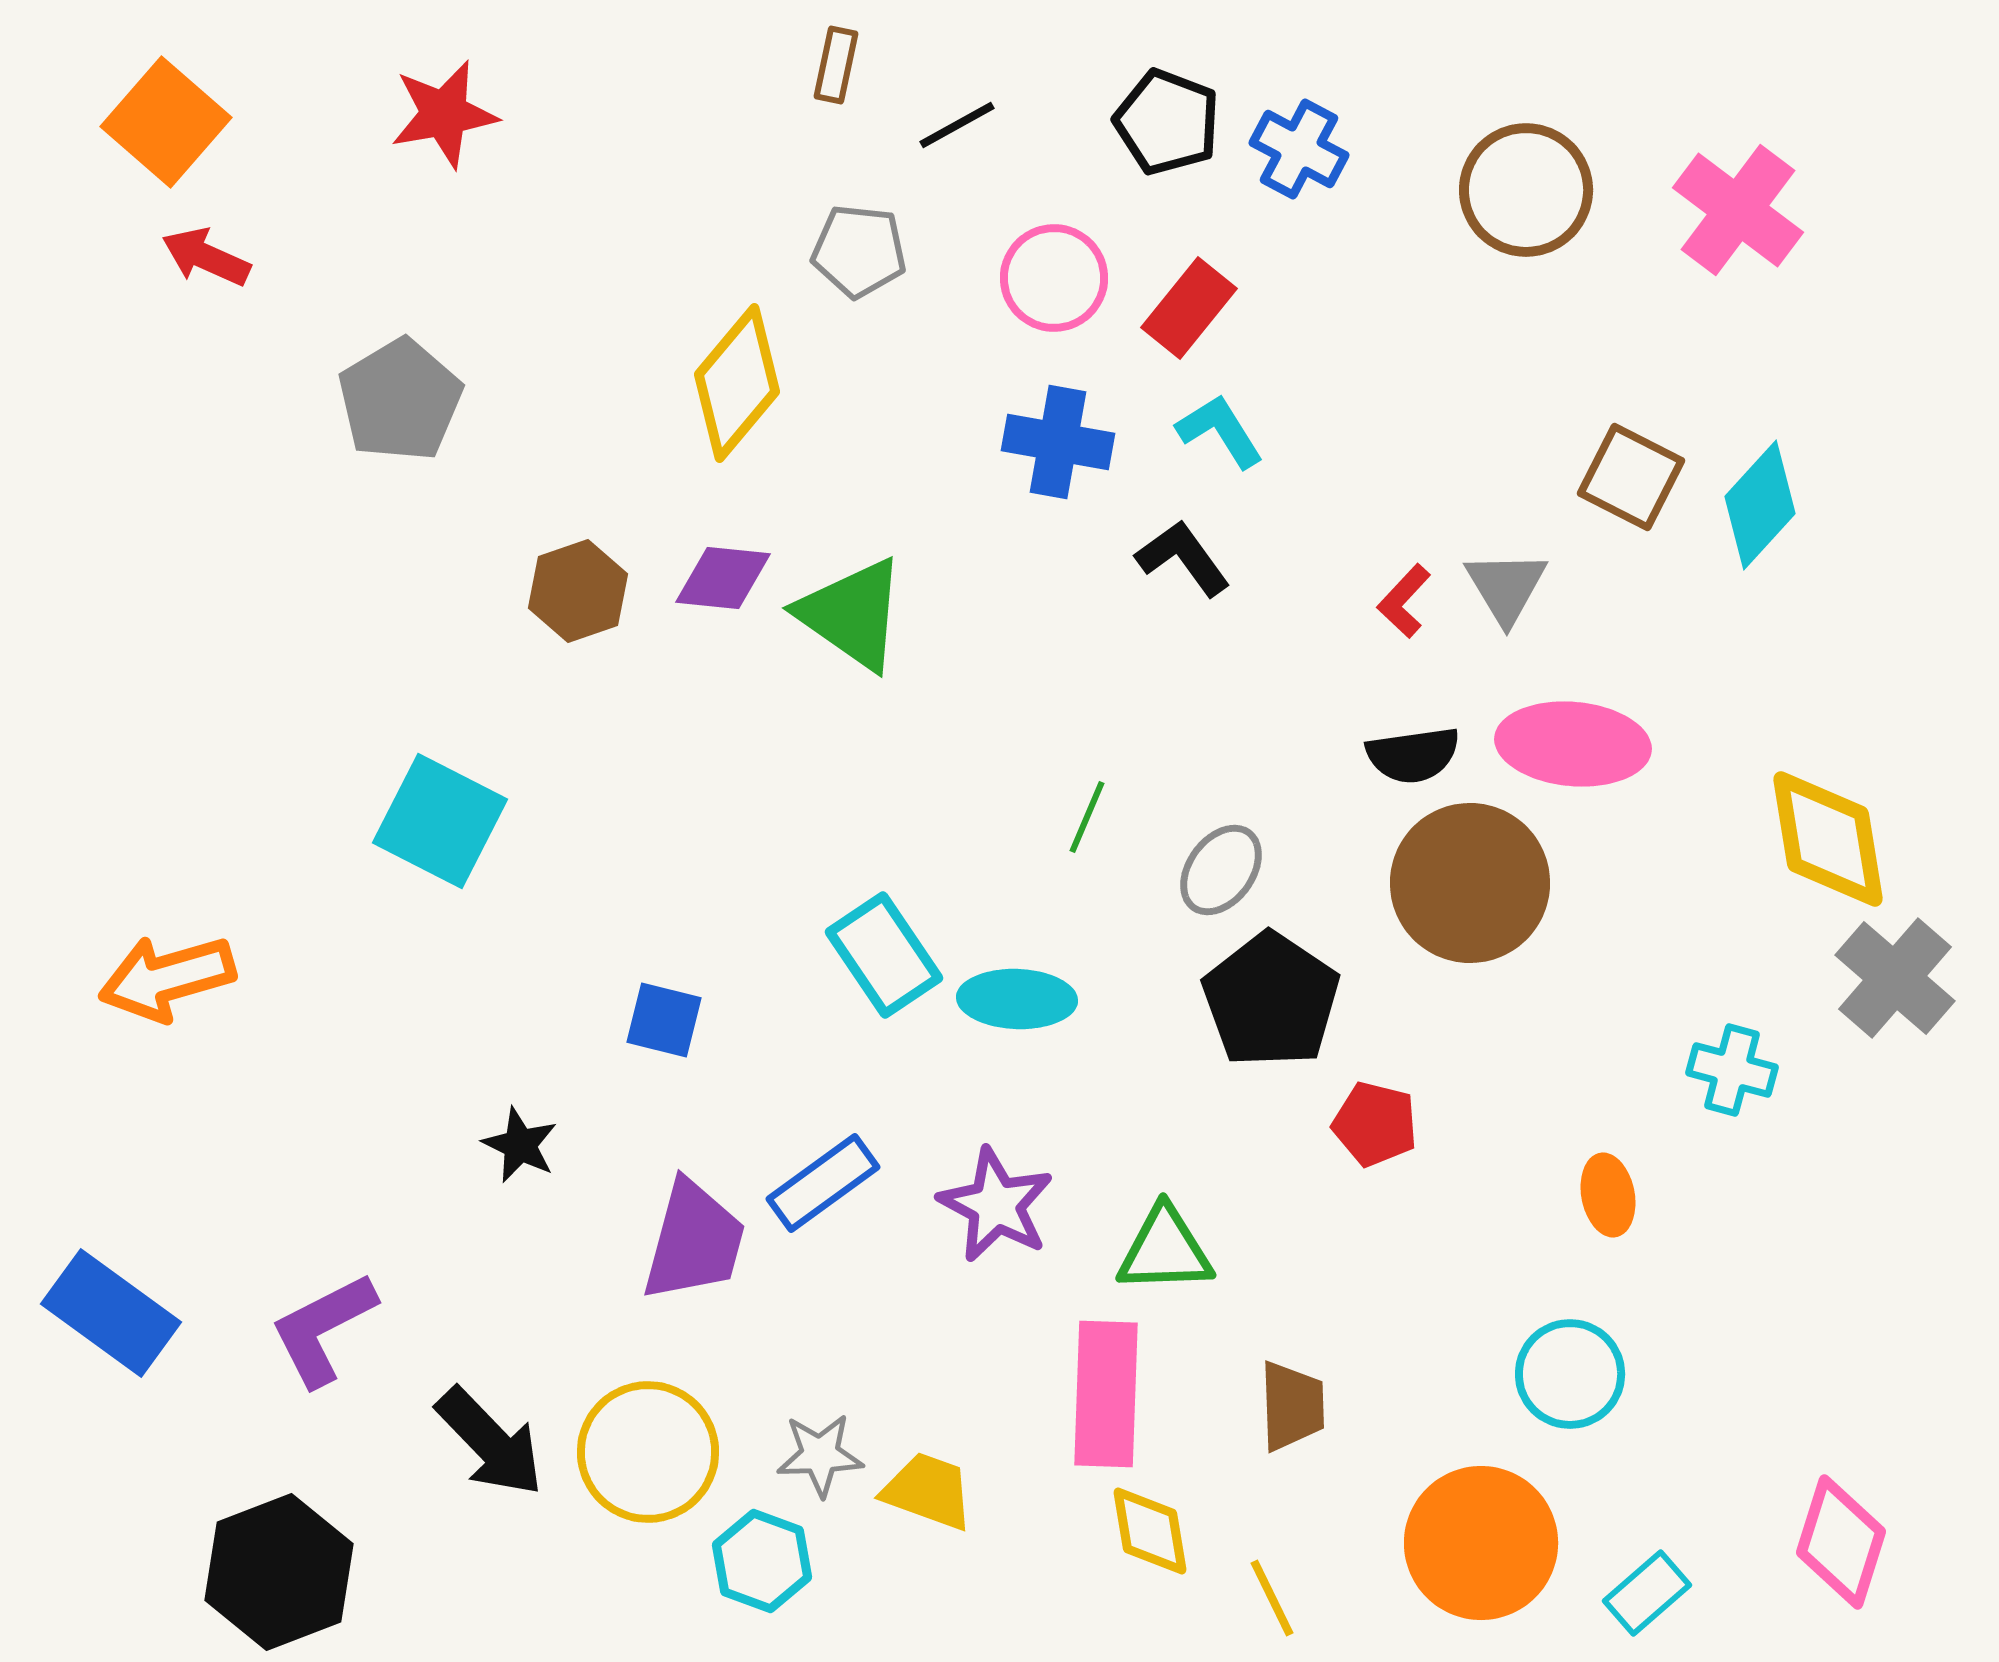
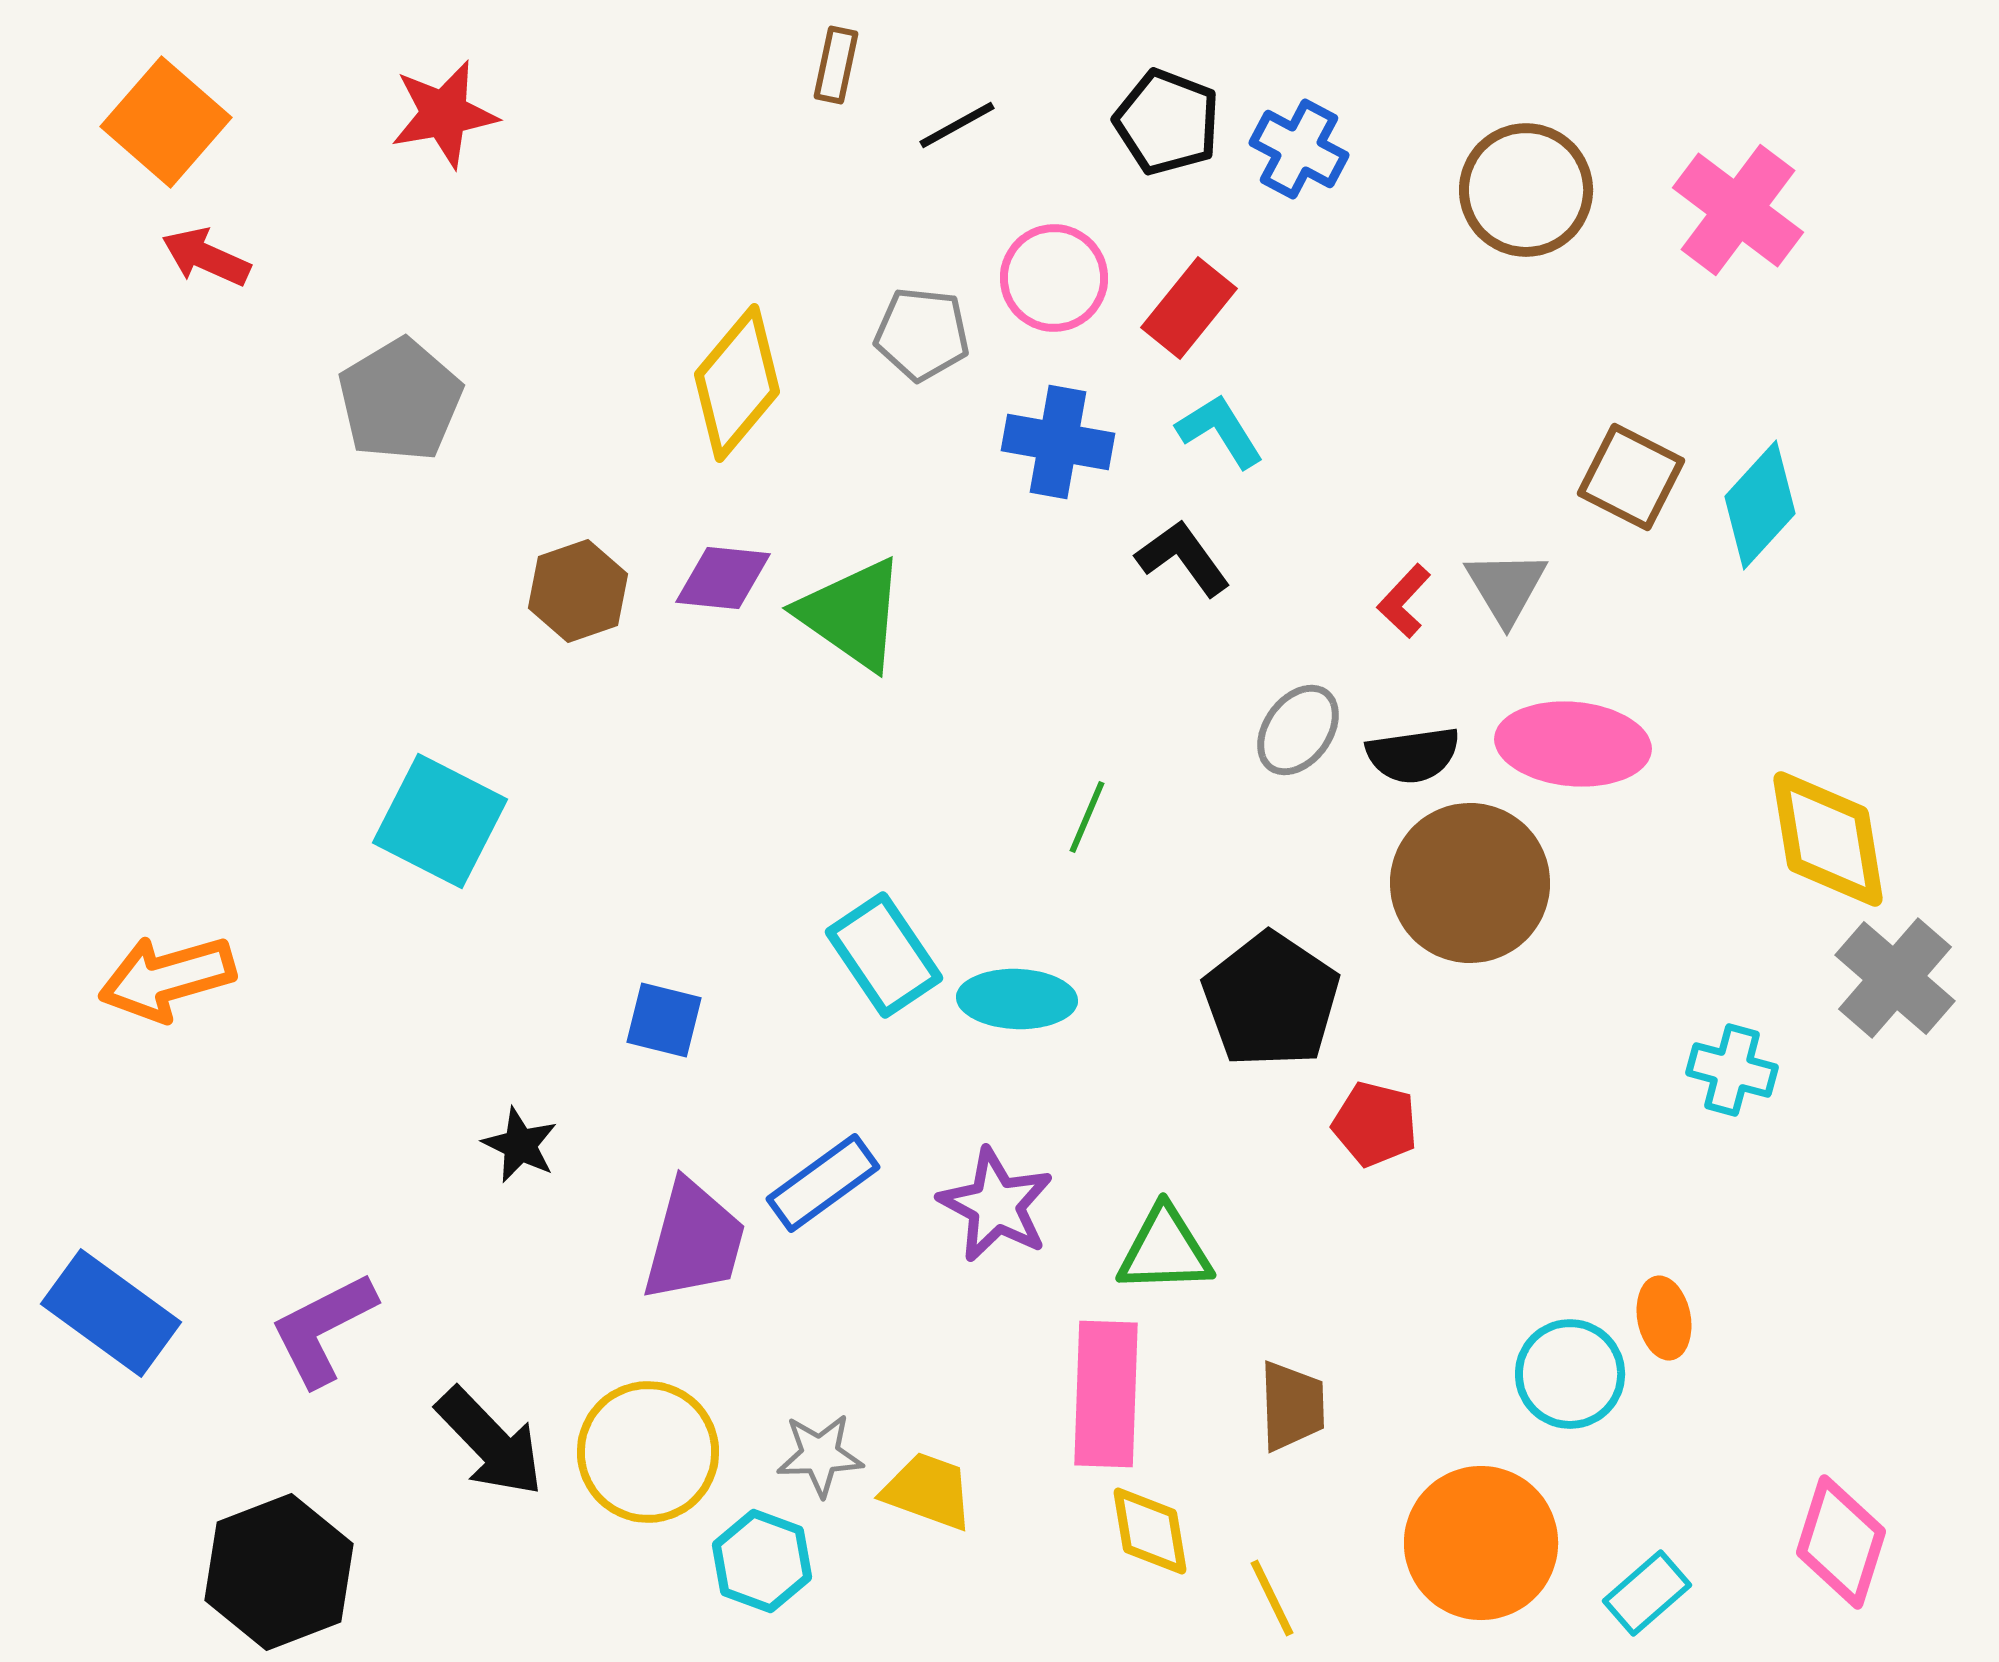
gray pentagon at (859, 251): moved 63 px right, 83 px down
gray ellipse at (1221, 870): moved 77 px right, 140 px up
orange ellipse at (1608, 1195): moved 56 px right, 123 px down
